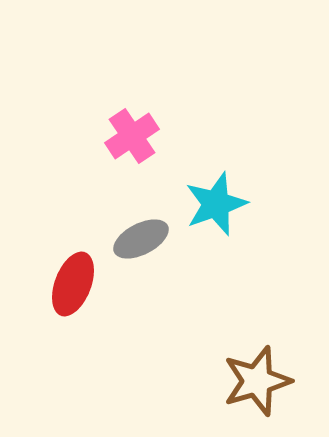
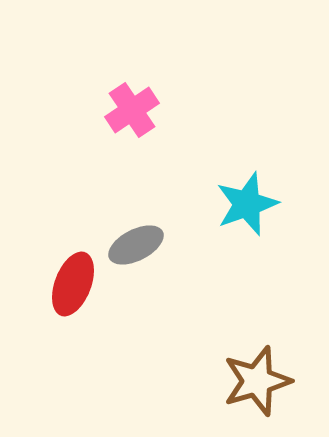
pink cross: moved 26 px up
cyan star: moved 31 px right
gray ellipse: moved 5 px left, 6 px down
